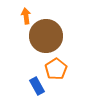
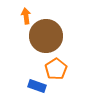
blue rectangle: rotated 42 degrees counterclockwise
